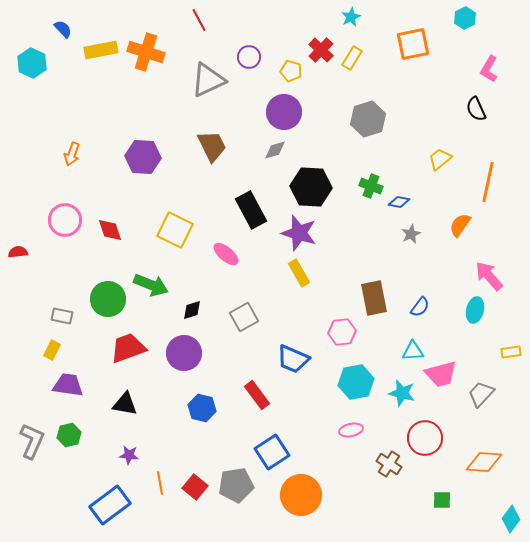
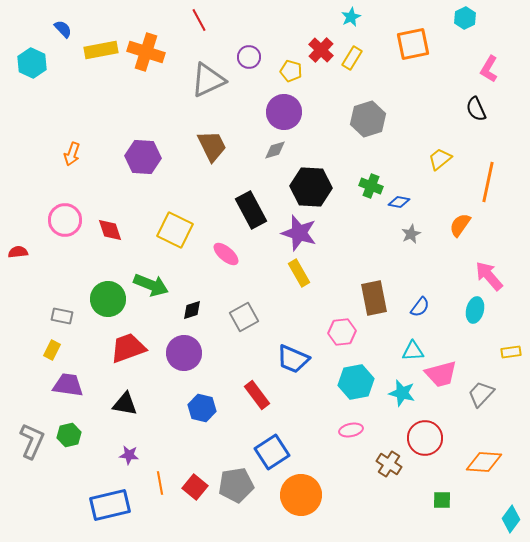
blue rectangle at (110, 505): rotated 24 degrees clockwise
